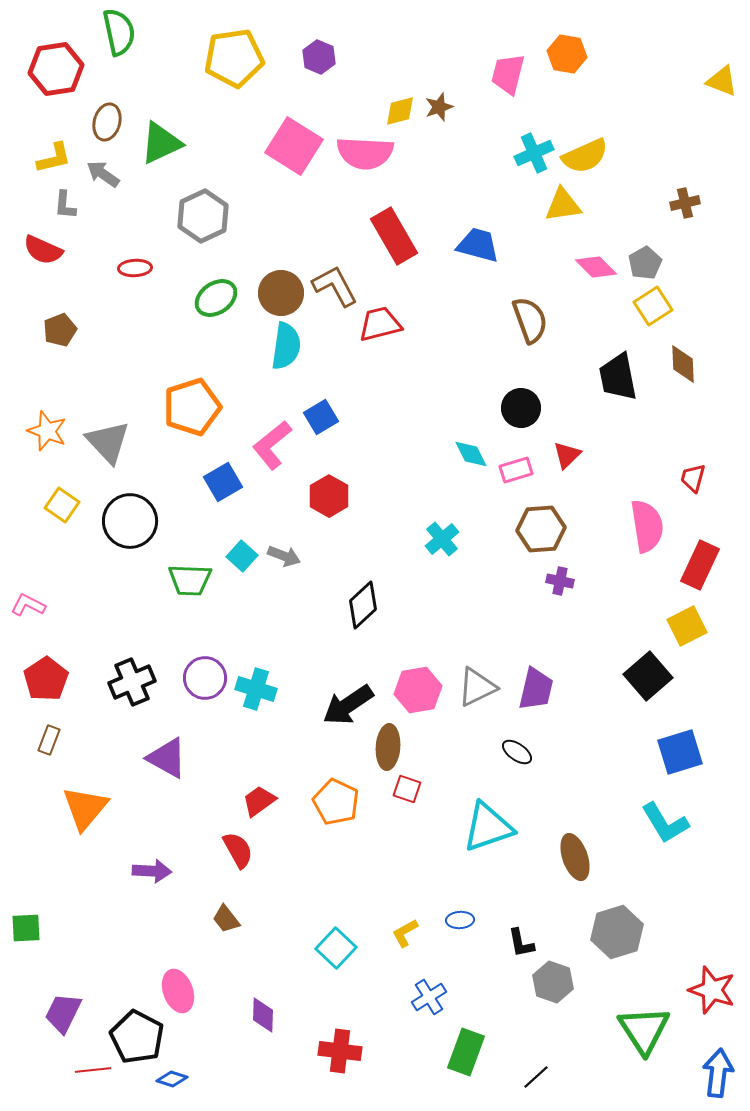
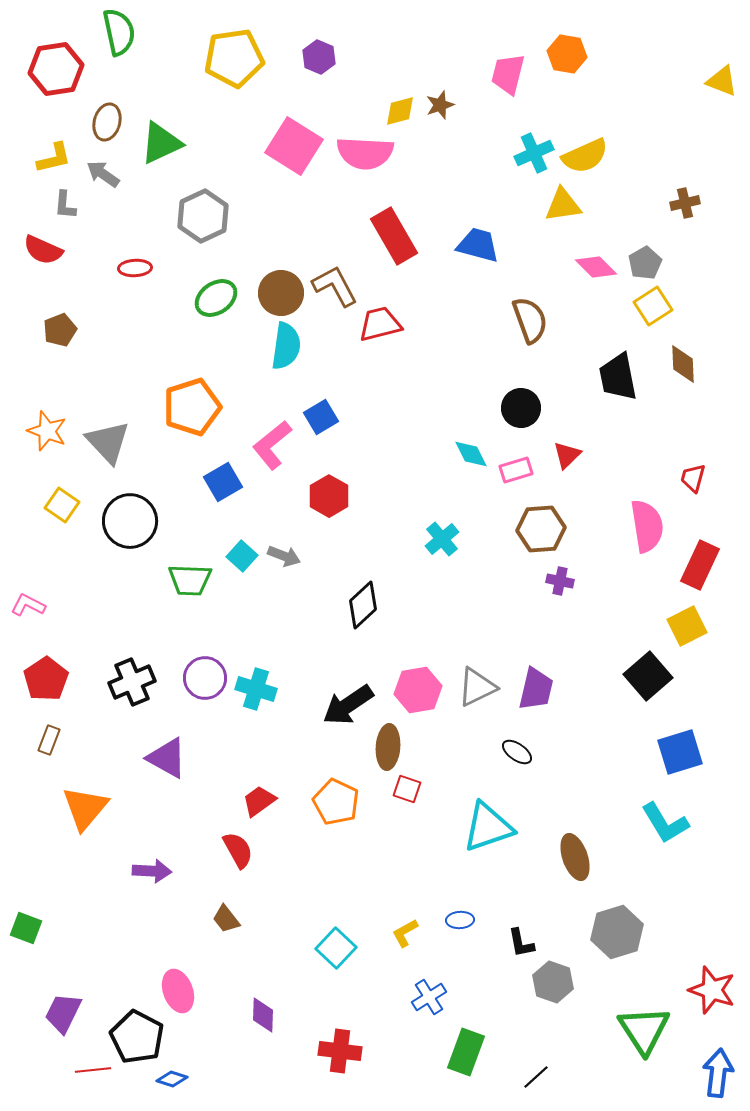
brown star at (439, 107): moved 1 px right, 2 px up
green square at (26, 928): rotated 24 degrees clockwise
